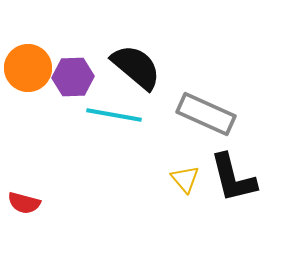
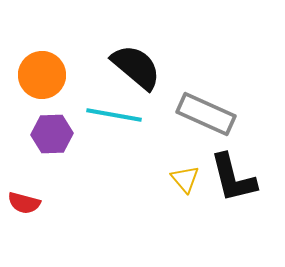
orange circle: moved 14 px right, 7 px down
purple hexagon: moved 21 px left, 57 px down
